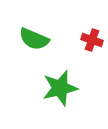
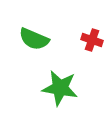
green star: rotated 24 degrees clockwise
